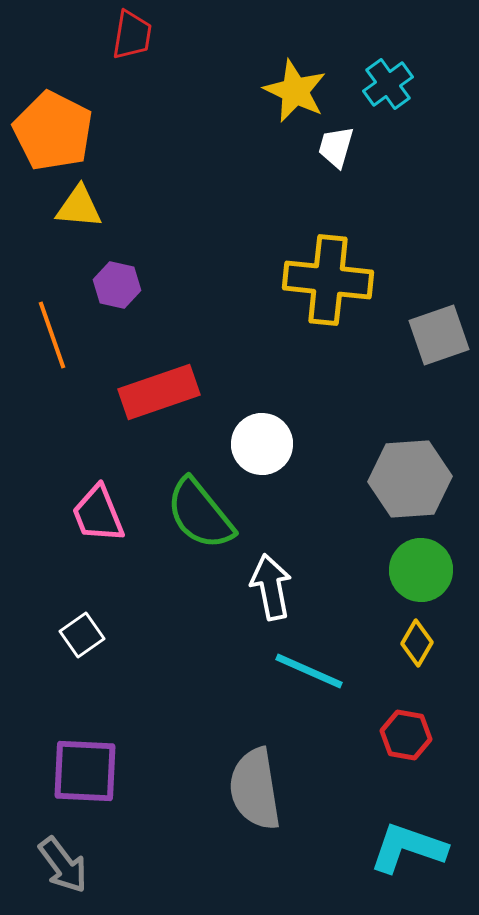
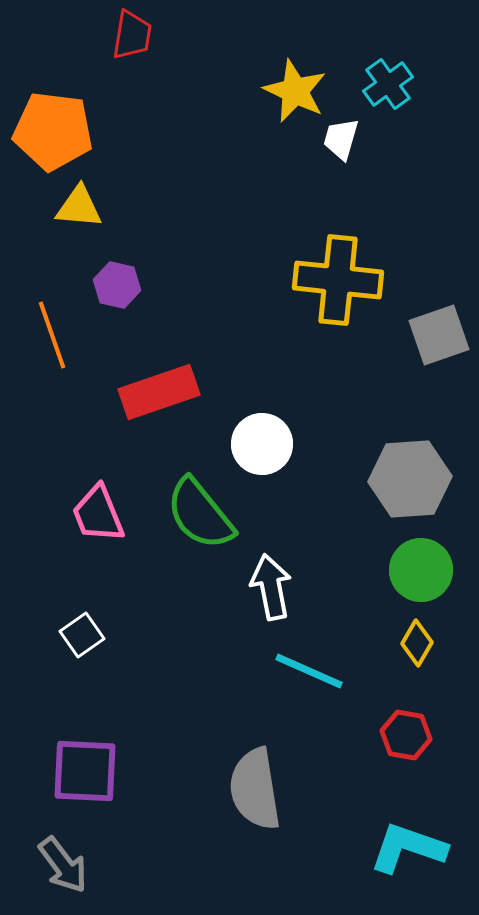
orange pentagon: rotated 20 degrees counterclockwise
white trapezoid: moved 5 px right, 8 px up
yellow cross: moved 10 px right
